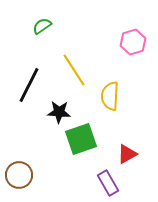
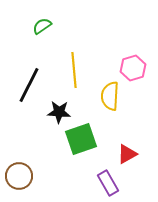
pink hexagon: moved 26 px down
yellow line: rotated 28 degrees clockwise
brown circle: moved 1 px down
